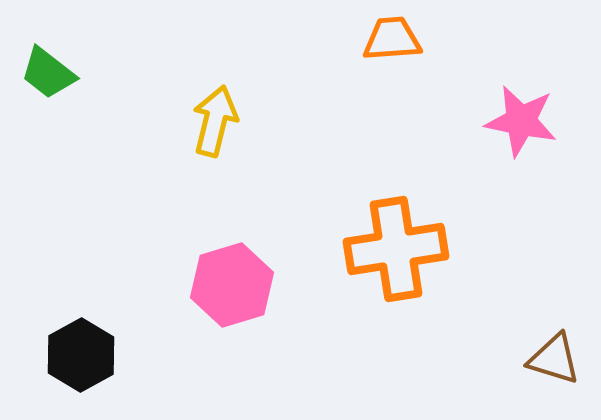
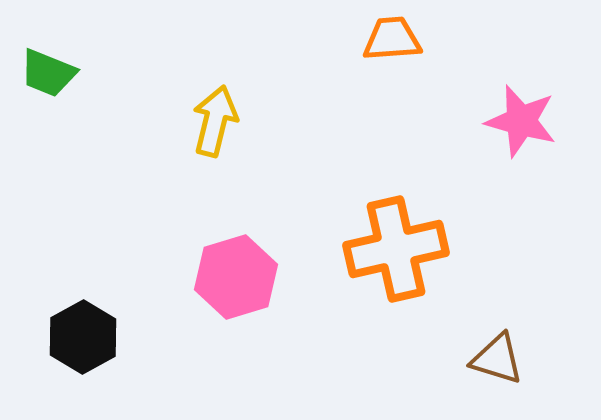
green trapezoid: rotated 16 degrees counterclockwise
pink star: rotated 4 degrees clockwise
orange cross: rotated 4 degrees counterclockwise
pink hexagon: moved 4 px right, 8 px up
black hexagon: moved 2 px right, 18 px up
brown triangle: moved 57 px left
